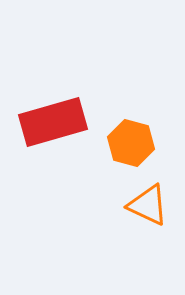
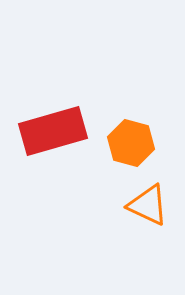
red rectangle: moved 9 px down
